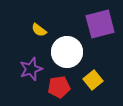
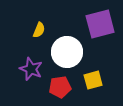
yellow semicircle: rotated 105 degrees counterclockwise
purple star: rotated 30 degrees counterclockwise
yellow square: rotated 24 degrees clockwise
red pentagon: moved 1 px right
